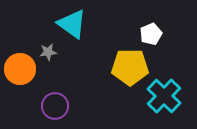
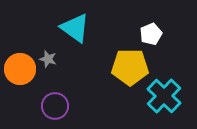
cyan triangle: moved 3 px right, 4 px down
gray star: moved 7 px down; rotated 24 degrees clockwise
